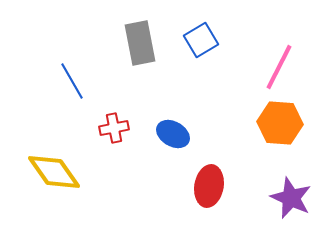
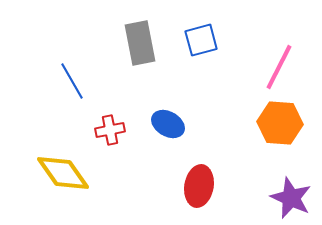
blue square: rotated 16 degrees clockwise
red cross: moved 4 px left, 2 px down
blue ellipse: moved 5 px left, 10 px up
yellow diamond: moved 9 px right, 1 px down
red ellipse: moved 10 px left
